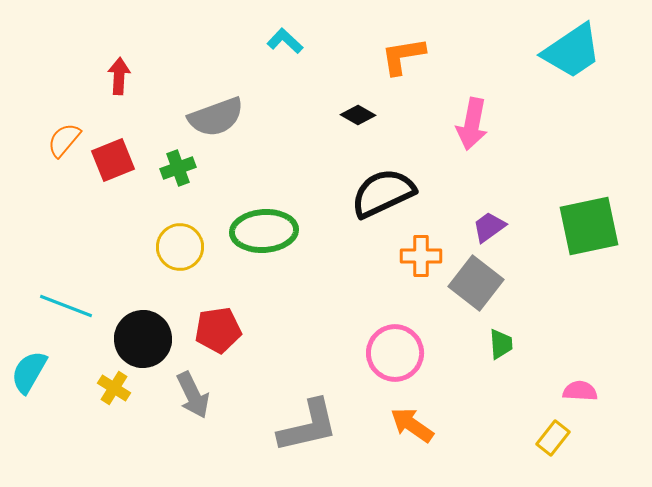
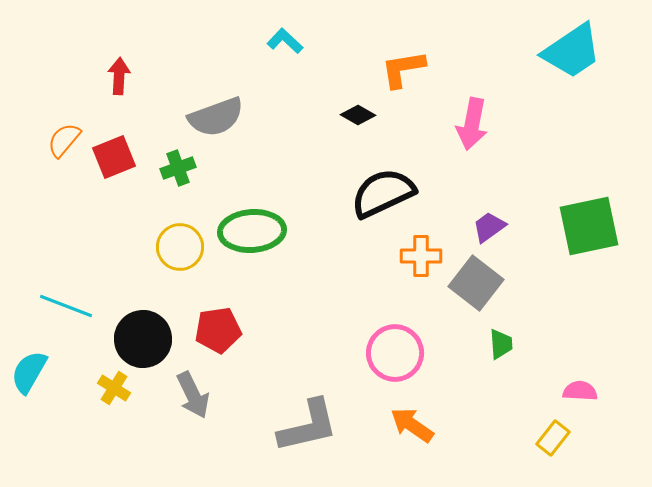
orange L-shape: moved 13 px down
red square: moved 1 px right, 3 px up
green ellipse: moved 12 px left
